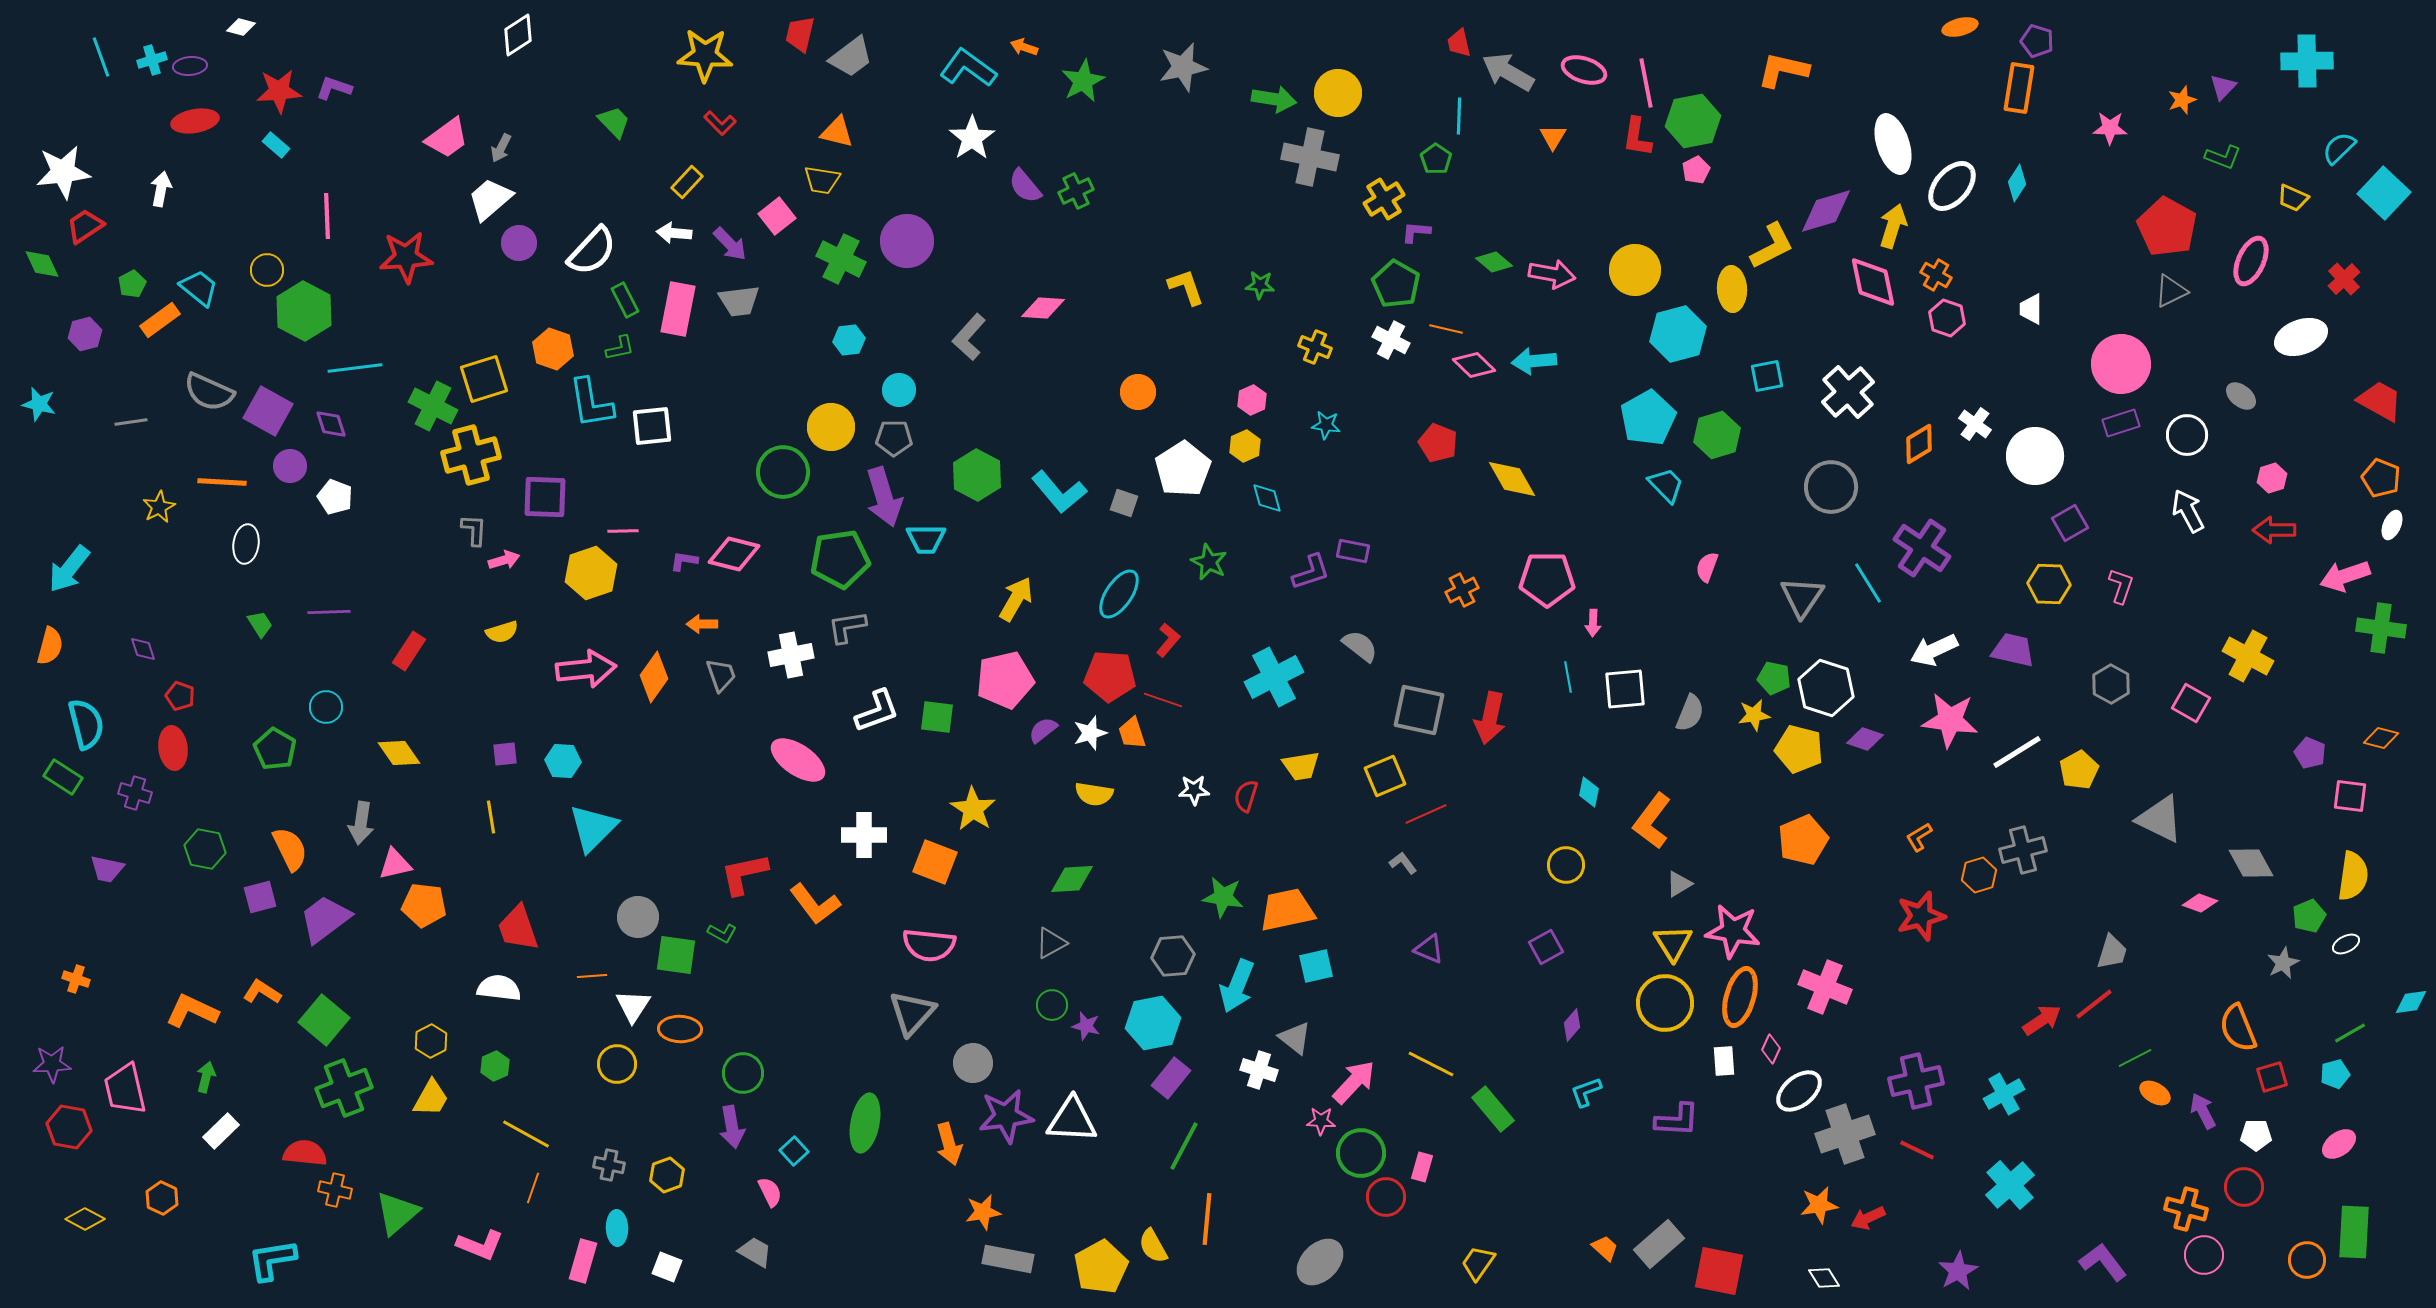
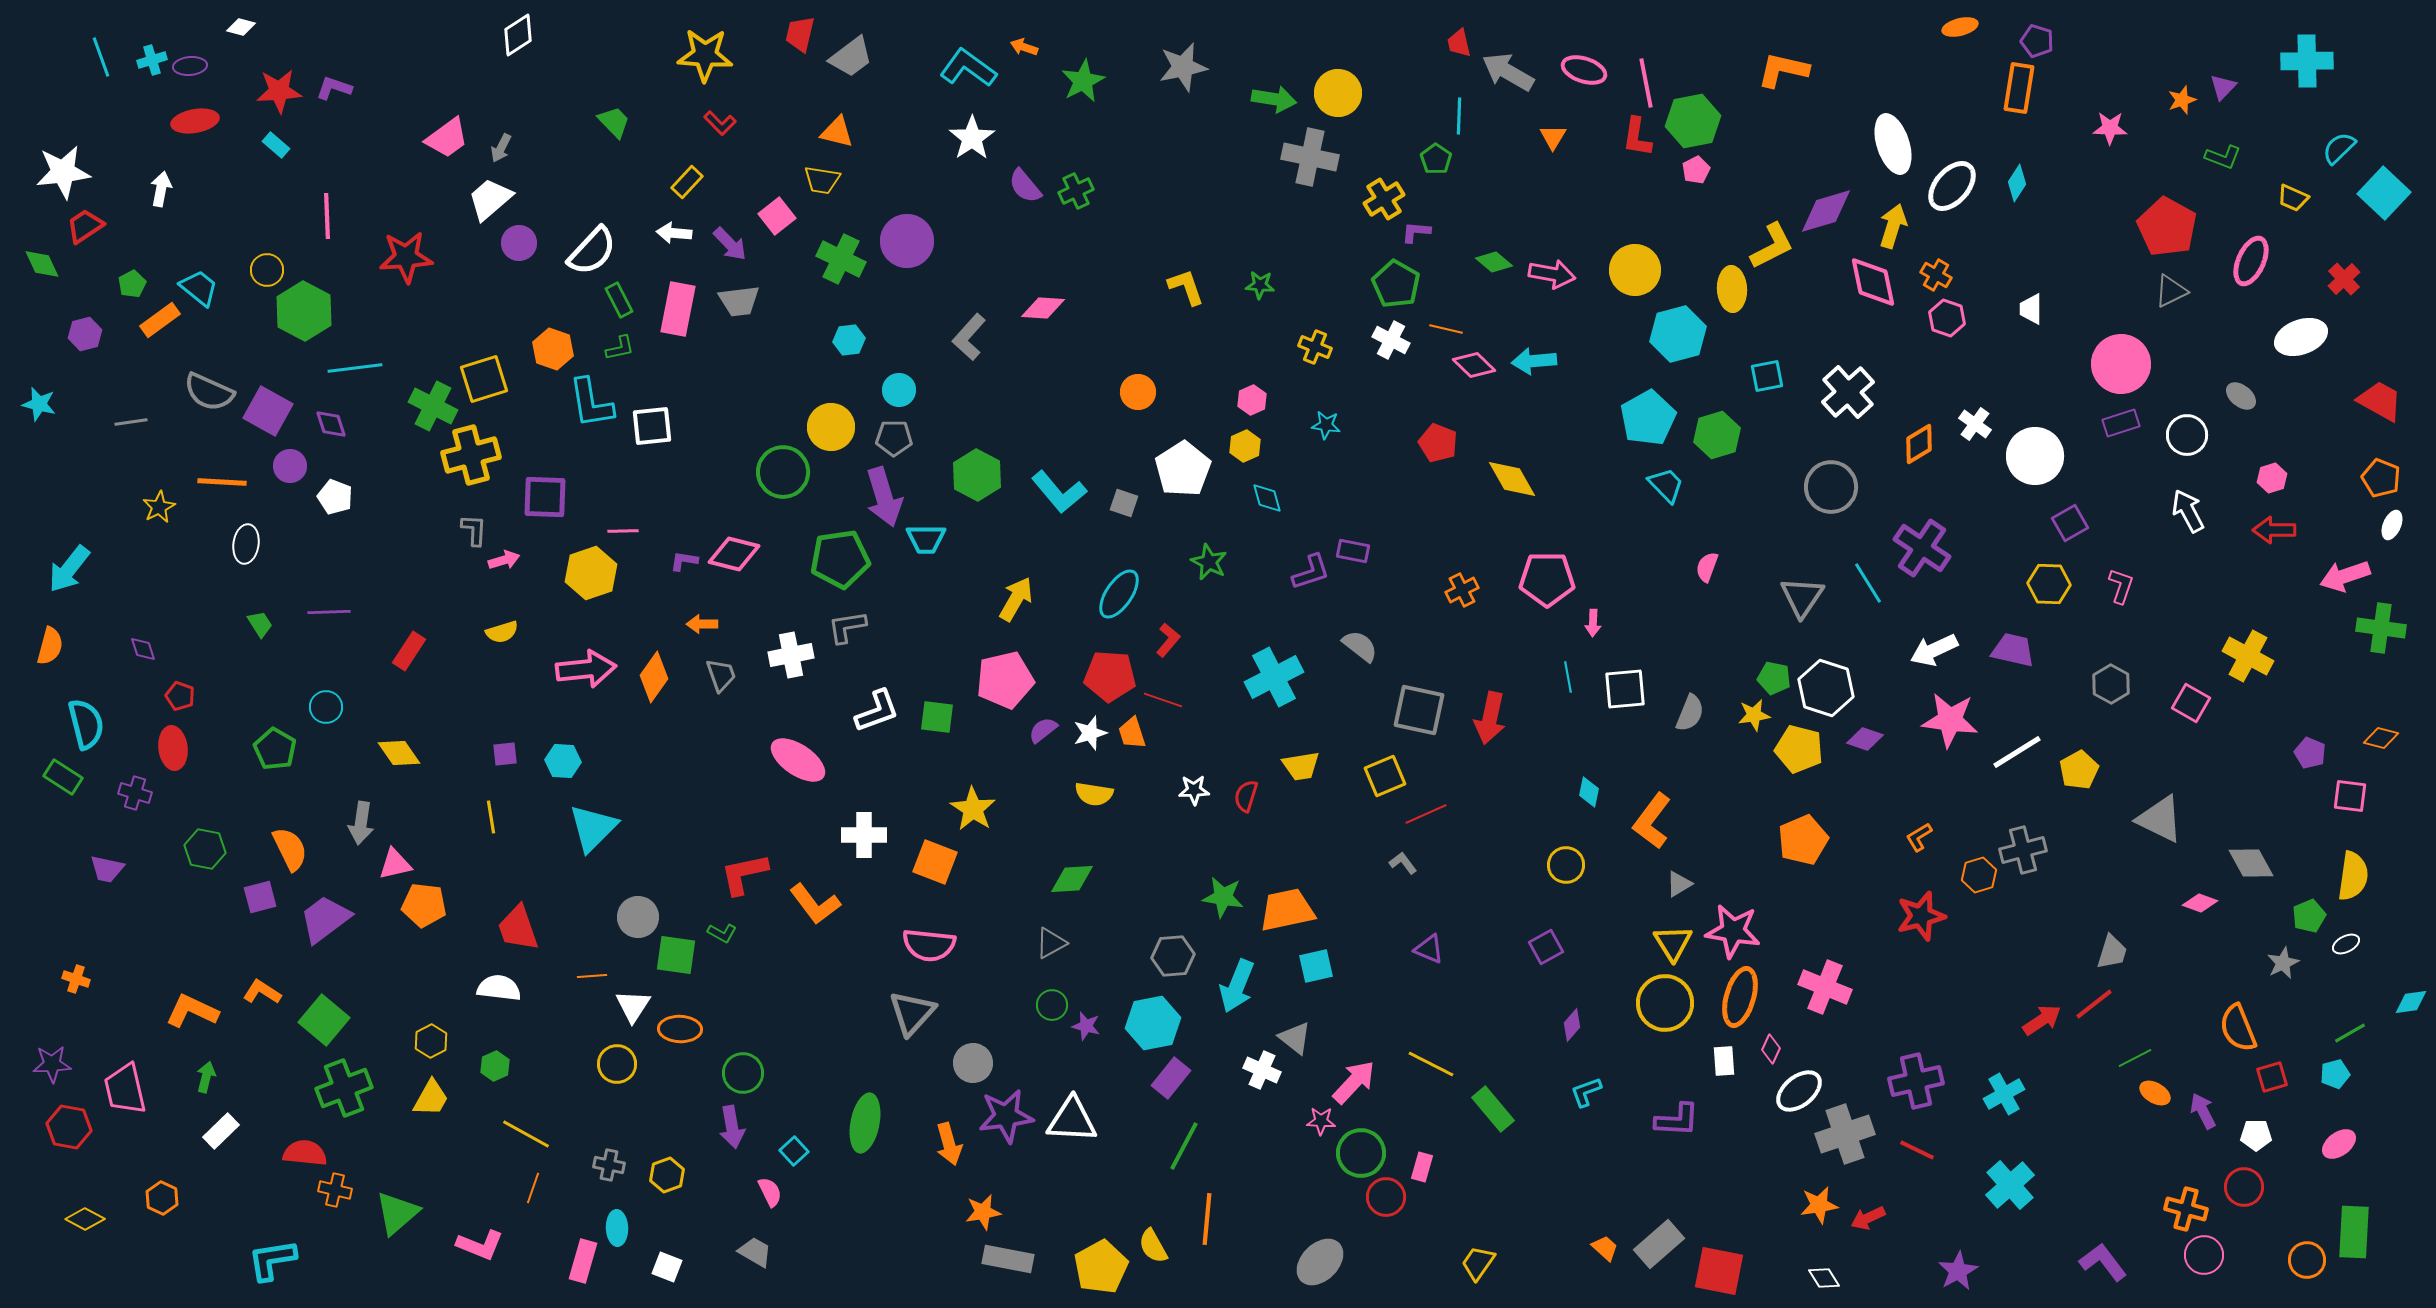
green rectangle at (625, 300): moved 6 px left
white cross at (1259, 1070): moved 3 px right; rotated 6 degrees clockwise
